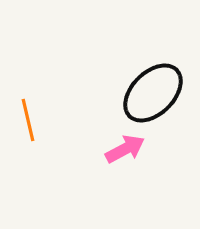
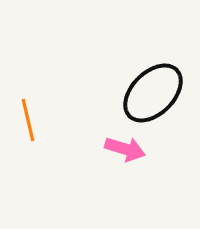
pink arrow: rotated 45 degrees clockwise
